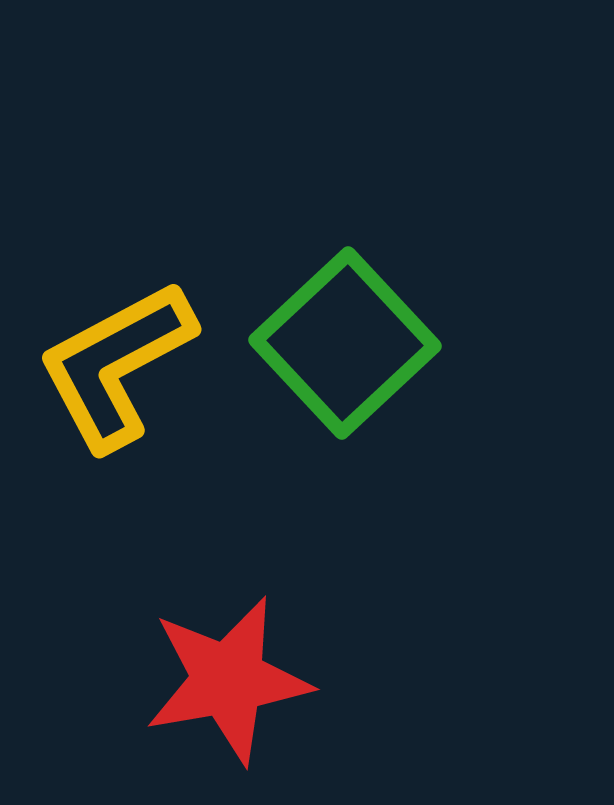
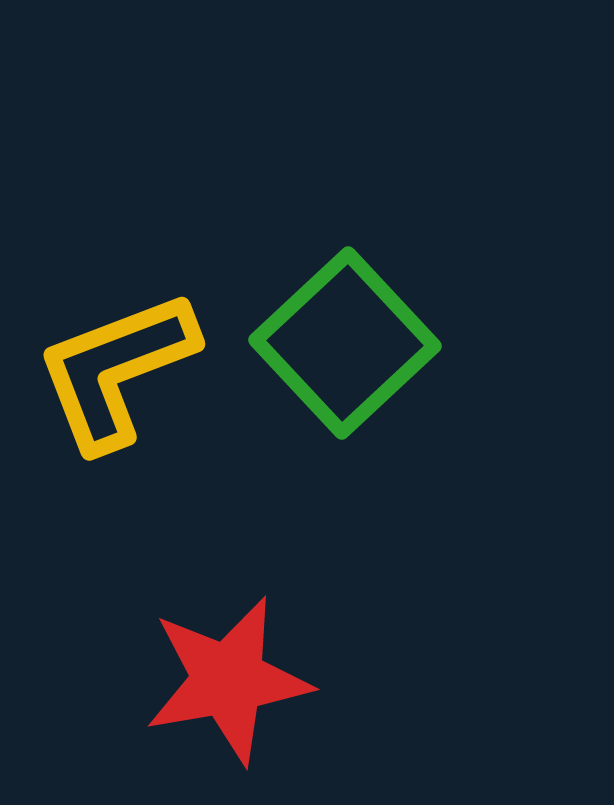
yellow L-shape: moved 5 px down; rotated 7 degrees clockwise
